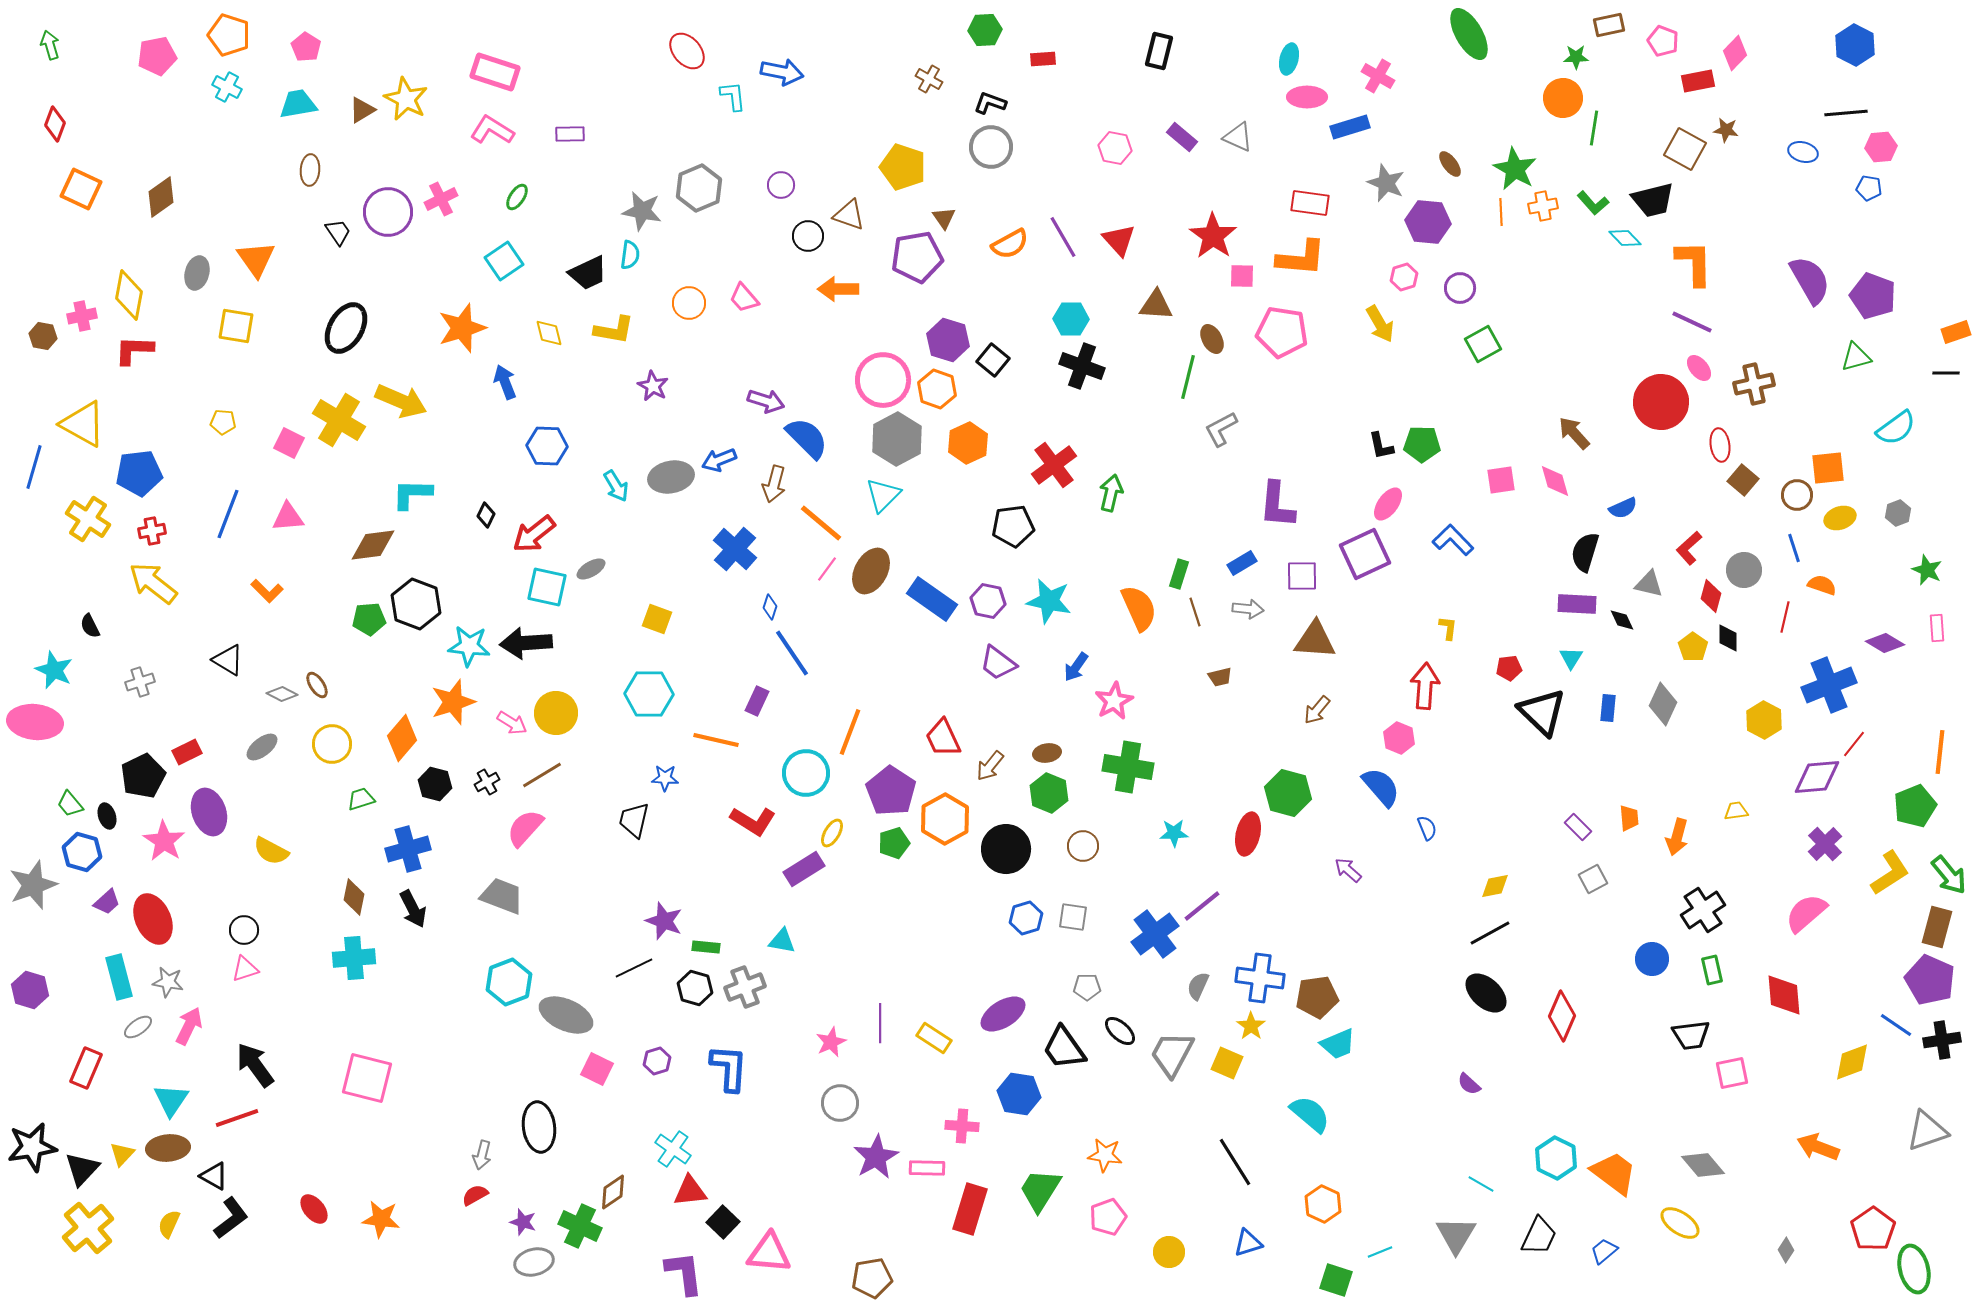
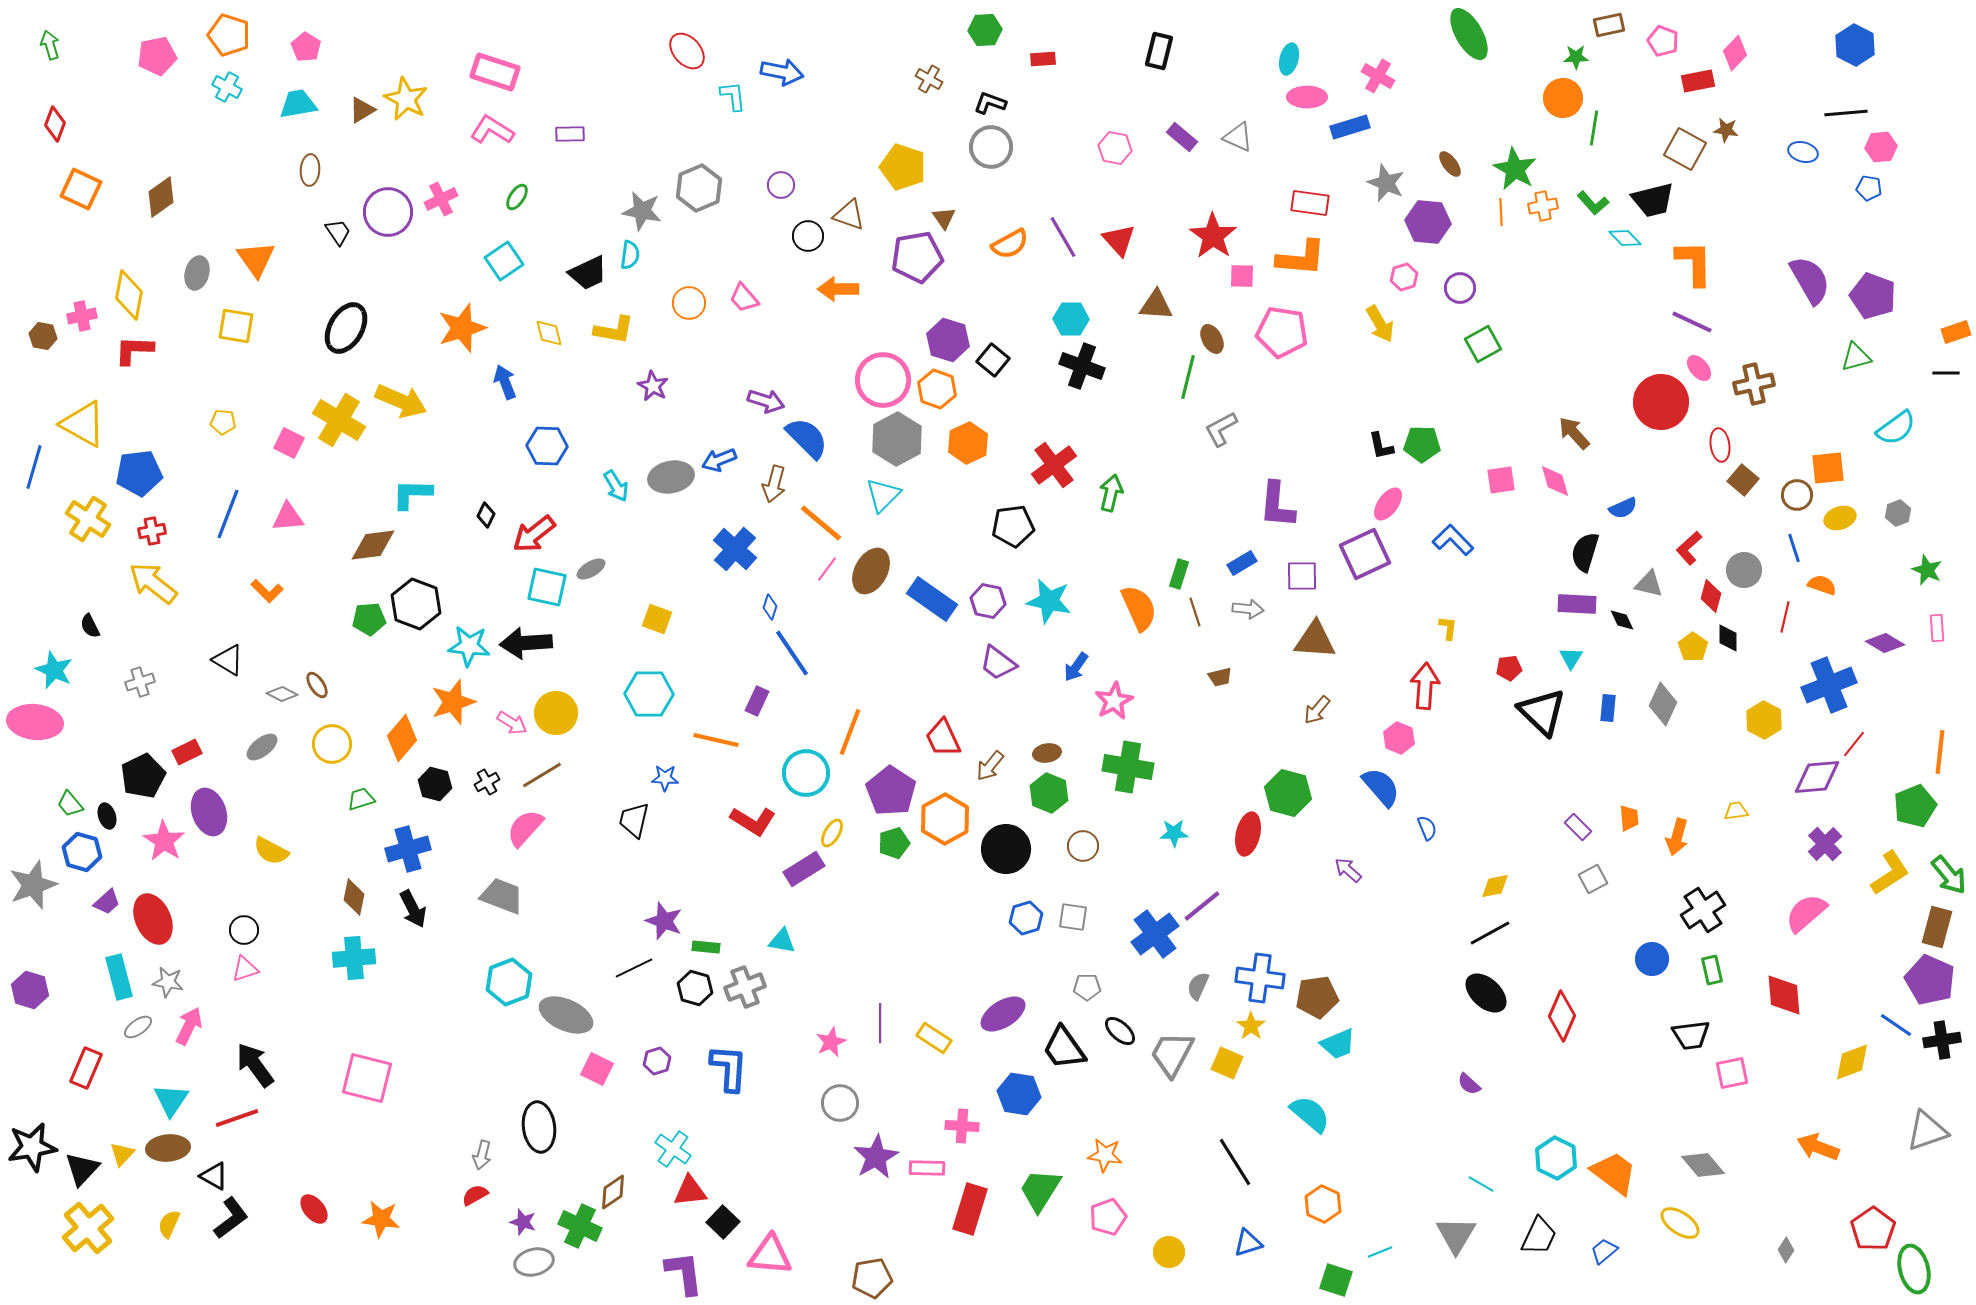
pink triangle at (769, 1253): moved 1 px right, 2 px down
